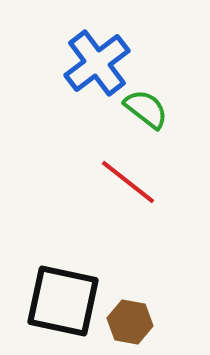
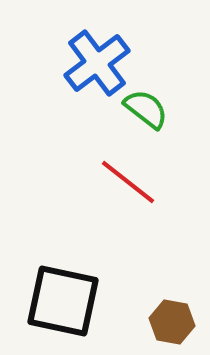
brown hexagon: moved 42 px right
